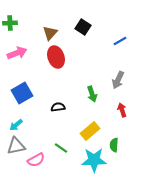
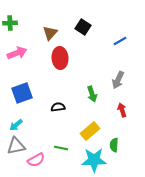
red ellipse: moved 4 px right, 1 px down; rotated 15 degrees clockwise
blue square: rotated 10 degrees clockwise
green line: rotated 24 degrees counterclockwise
